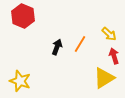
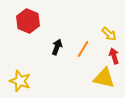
red hexagon: moved 5 px right, 5 px down
orange line: moved 3 px right, 5 px down
yellow triangle: rotated 45 degrees clockwise
